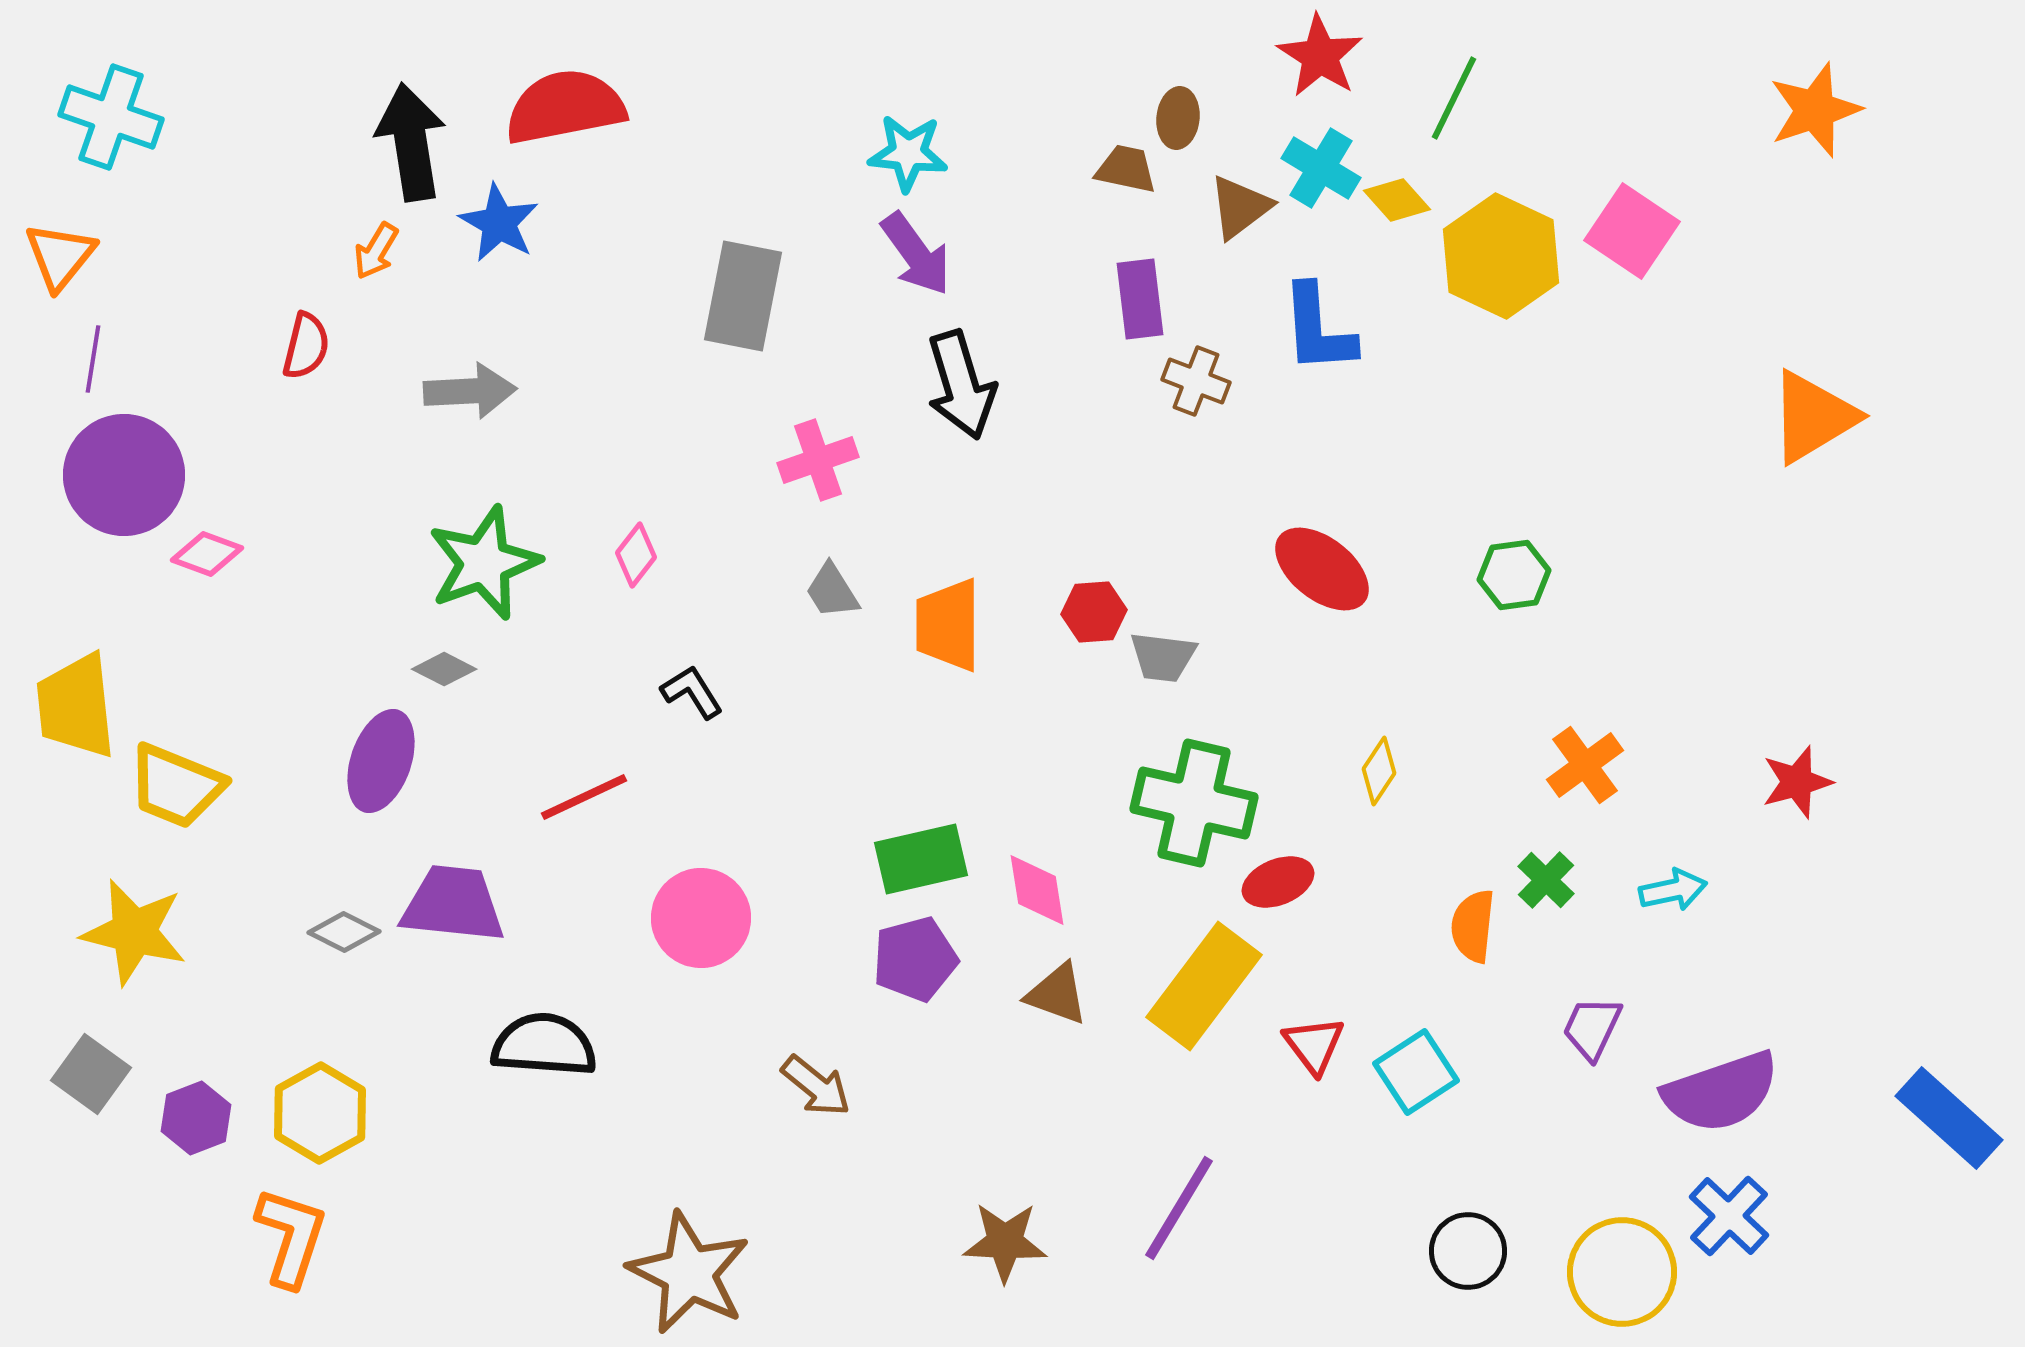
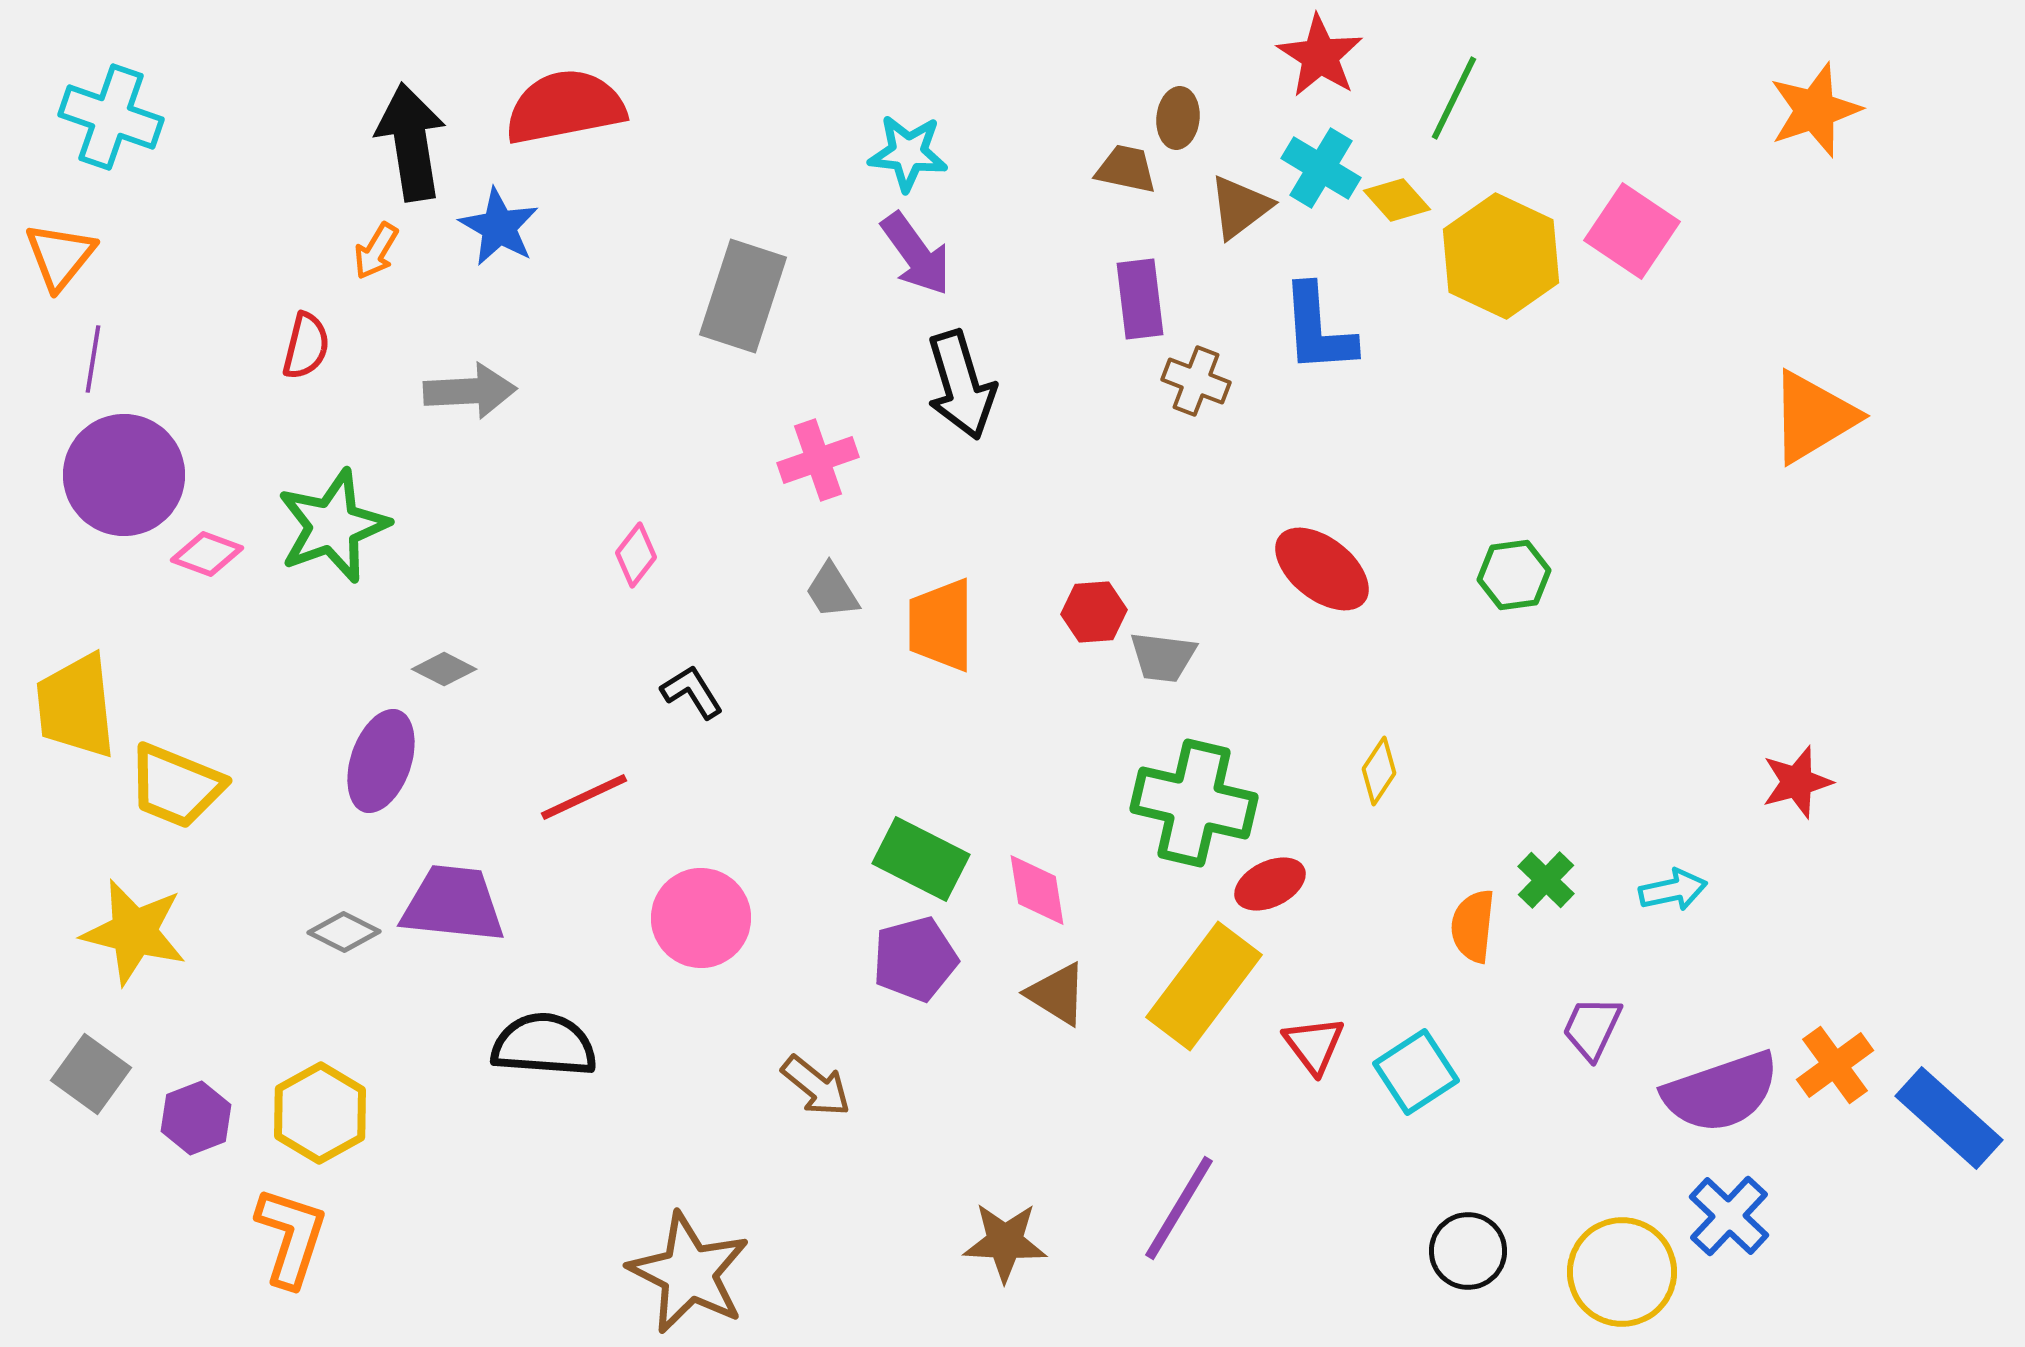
blue star at (499, 223): moved 4 px down
gray rectangle at (743, 296): rotated 7 degrees clockwise
green star at (484, 563): moved 151 px left, 37 px up
orange trapezoid at (948, 625): moved 7 px left
orange cross at (1585, 765): moved 250 px right, 300 px down
green rectangle at (921, 859): rotated 40 degrees clockwise
red ellipse at (1278, 882): moved 8 px left, 2 px down; rotated 4 degrees counterclockwise
brown triangle at (1057, 994): rotated 12 degrees clockwise
